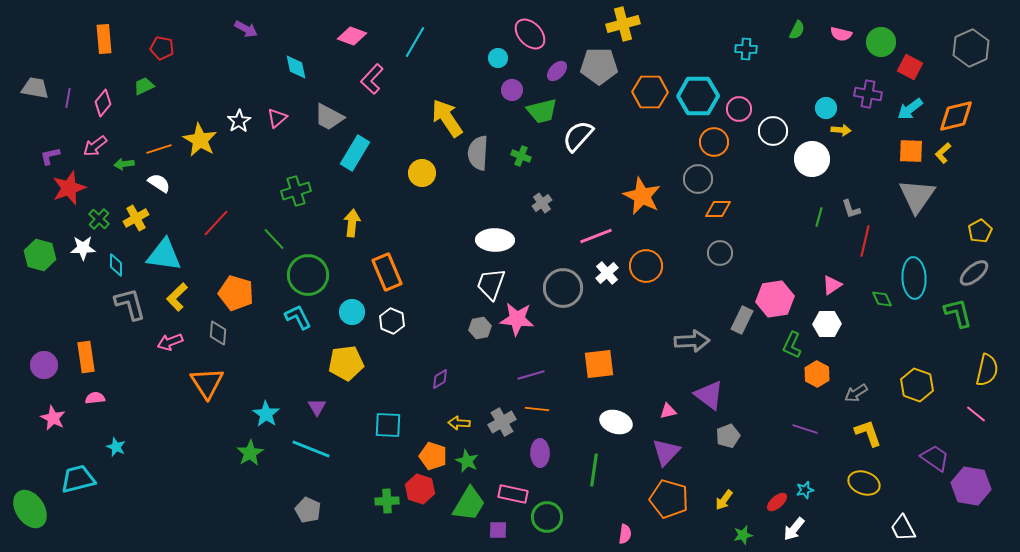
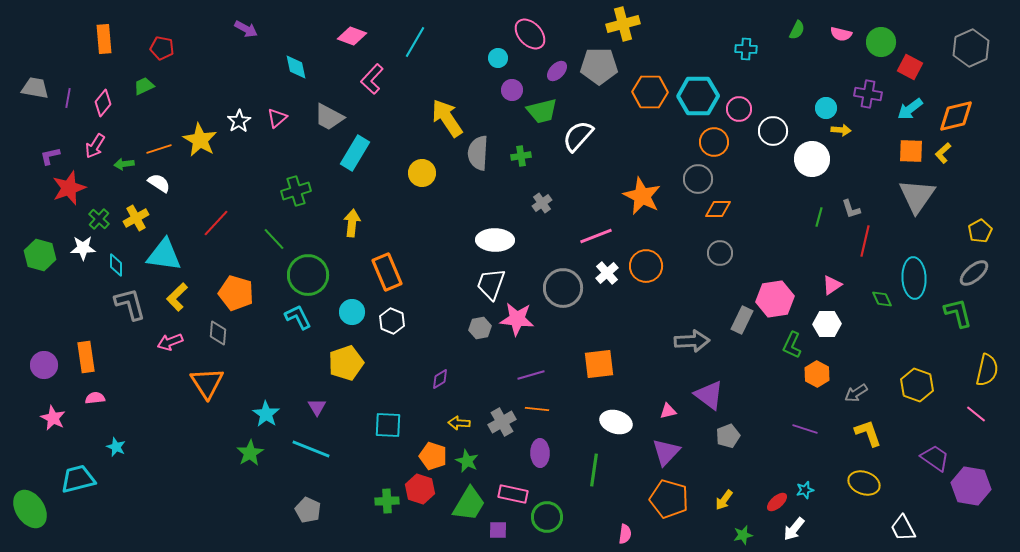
pink arrow at (95, 146): rotated 20 degrees counterclockwise
green cross at (521, 156): rotated 30 degrees counterclockwise
yellow pentagon at (346, 363): rotated 12 degrees counterclockwise
